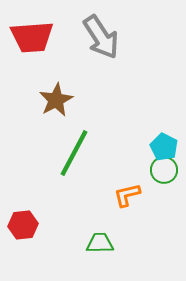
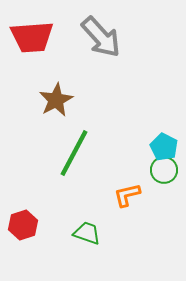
gray arrow: rotated 9 degrees counterclockwise
red hexagon: rotated 12 degrees counterclockwise
green trapezoid: moved 13 px left, 10 px up; rotated 20 degrees clockwise
